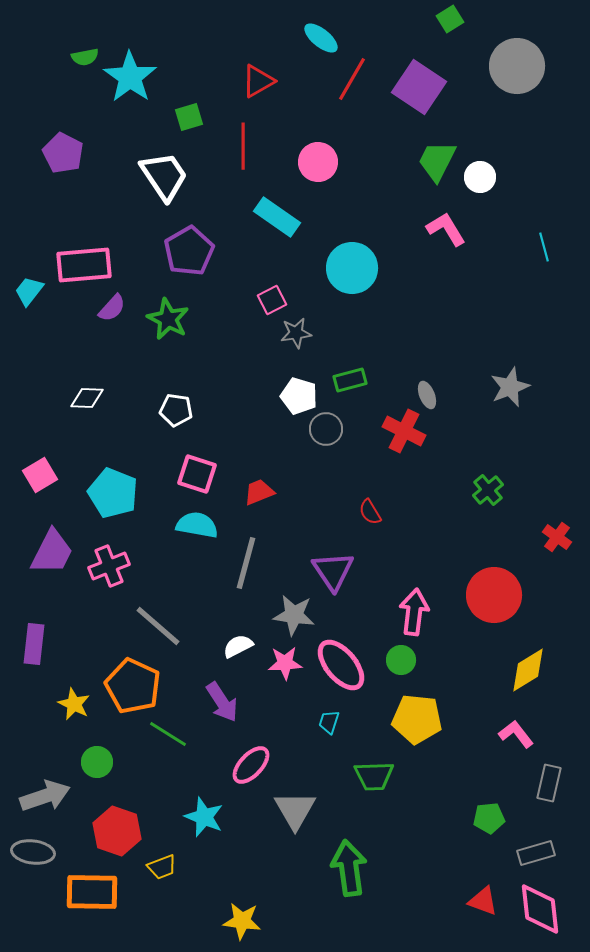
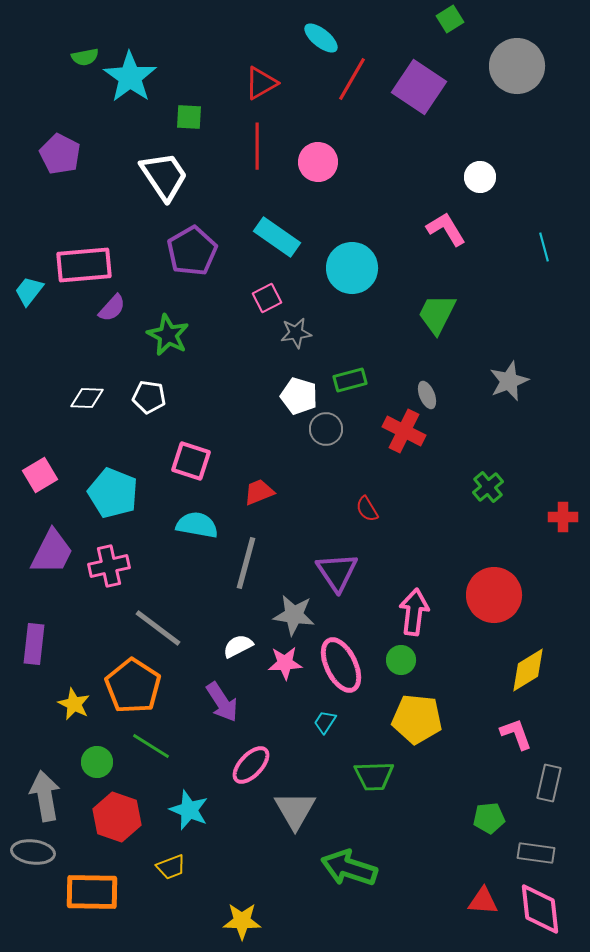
red triangle at (258, 81): moved 3 px right, 2 px down
green square at (189, 117): rotated 20 degrees clockwise
red line at (243, 146): moved 14 px right
purple pentagon at (63, 153): moved 3 px left, 1 px down
green trapezoid at (437, 161): moved 153 px down
cyan rectangle at (277, 217): moved 20 px down
purple pentagon at (189, 251): moved 3 px right
pink square at (272, 300): moved 5 px left, 2 px up
green star at (168, 319): moved 16 px down
gray star at (510, 387): moved 1 px left, 6 px up
white pentagon at (176, 410): moved 27 px left, 13 px up
pink square at (197, 474): moved 6 px left, 13 px up
green cross at (488, 490): moved 3 px up
red semicircle at (370, 512): moved 3 px left, 3 px up
red cross at (557, 537): moved 6 px right, 20 px up; rotated 36 degrees counterclockwise
pink cross at (109, 566): rotated 9 degrees clockwise
purple triangle at (333, 571): moved 4 px right, 1 px down
gray line at (158, 626): moved 2 px down; rotated 4 degrees counterclockwise
pink ellipse at (341, 665): rotated 14 degrees clockwise
orange pentagon at (133, 686): rotated 8 degrees clockwise
cyan trapezoid at (329, 722): moved 4 px left; rotated 15 degrees clockwise
green line at (168, 734): moved 17 px left, 12 px down
pink L-shape at (516, 734): rotated 18 degrees clockwise
gray arrow at (45, 796): rotated 81 degrees counterclockwise
cyan star at (204, 817): moved 15 px left, 7 px up
red hexagon at (117, 831): moved 14 px up
gray rectangle at (536, 853): rotated 24 degrees clockwise
yellow trapezoid at (162, 867): moved 9 px right
green arrow at (349, 868): rotated 64 degrees counterclockwise
red triangle at (483, 901): rotated 16 degrees counterclockwise
yellow star at (242, 921): rotated 6 degrees counterclockwise
